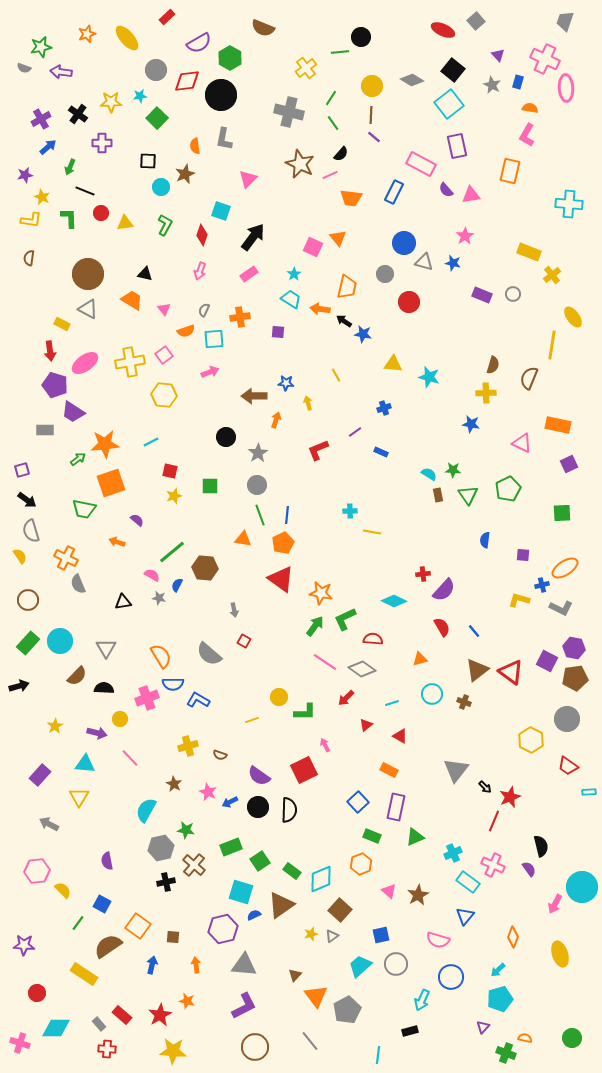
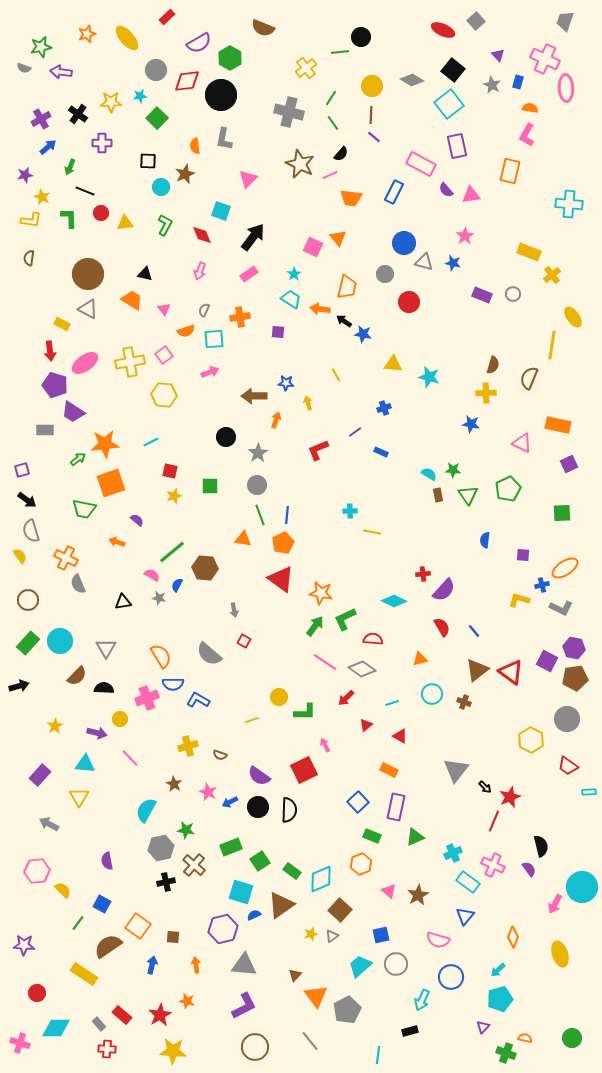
red diamond at (202, 235): rotated 40 degrees counterclockwise
